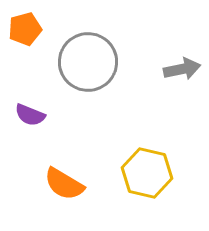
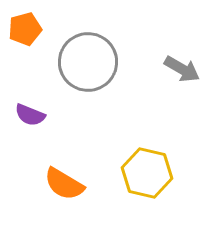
gray arrow: rotated 42 degrees clockwise
